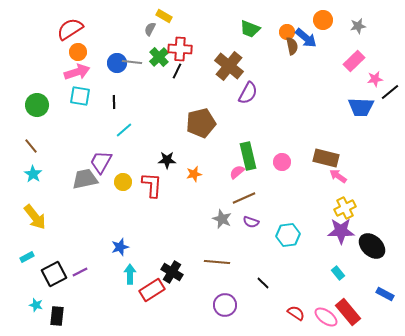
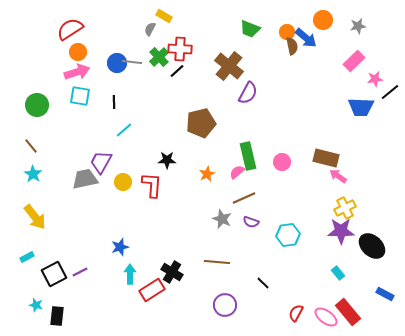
black line at (177, 71): rotated 21 degrees clockwise
orange star at (194, 174): moved 13 px right; rotated 14 degrees counterclockwise
red semicircle at (296, 313): rotated 96 degrees counterclockwise
